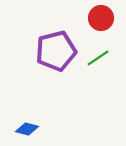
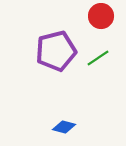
red circle: moved 2 px up
blue diamond: moved 37 px right, 2 px up
